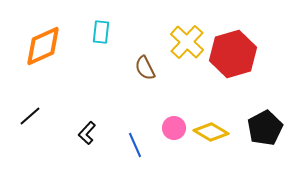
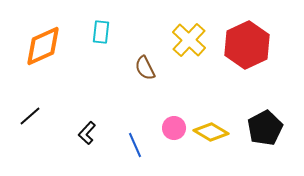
yellow cross: moved 2 px right, 2 px up
red hexagon: moved 14 px right, 9 px up; rotated 9 degrees counterclockwise
